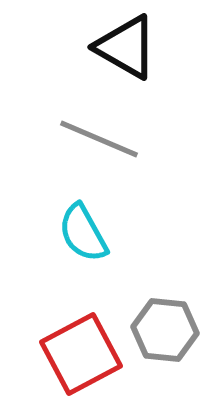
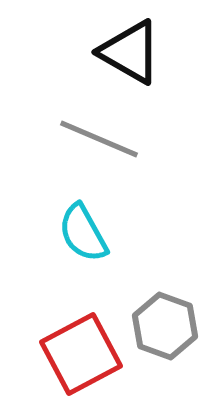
black triangle: moved 4 px right, 5 px down
gray hexagon: moved 4 px up; rotated 14 degrees clockwise
